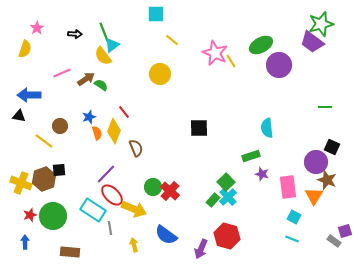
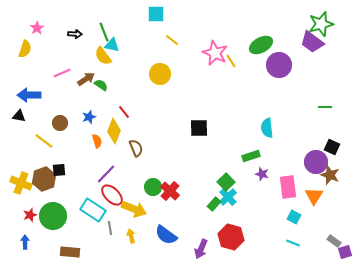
cyan triangle at (112, 45): rotated 49 degrees clockwise
brown circle at (60, 126): moved 3 px up
orange semicircle at (97, 133): moved 8 px down
brown star at (327, 180): moved 3 px right, 5 px up
green rectangle at (213, 200): moved 1 px right, 4 px down
purple square at (345, 231): moved 21 px down
red hexagon at (227, 236): moved 4 px right, 1 px down
cyan line at (292, 239): moved 1 px right, 4 px down
yellow arrow at (134, 245): moved 3 px left, 9 px up
